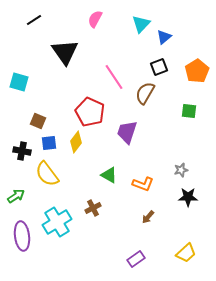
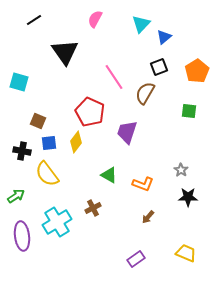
gray star: rotated 24 degrees counterclockwise
yellow trapezoid: rotated 115 degrees counterclockwise
